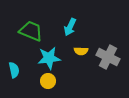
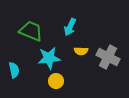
yellow circle: moved 8 px right
